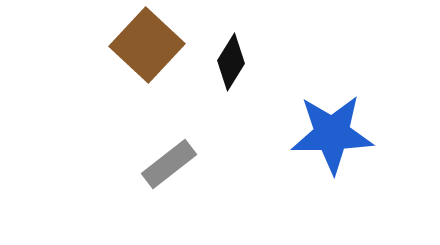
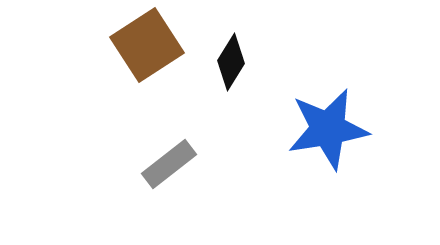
brown square: rotated 14 degrees clockwise
blue star: moved 4 px left, 5 px up; rotated 8 degrees counterclockwise
